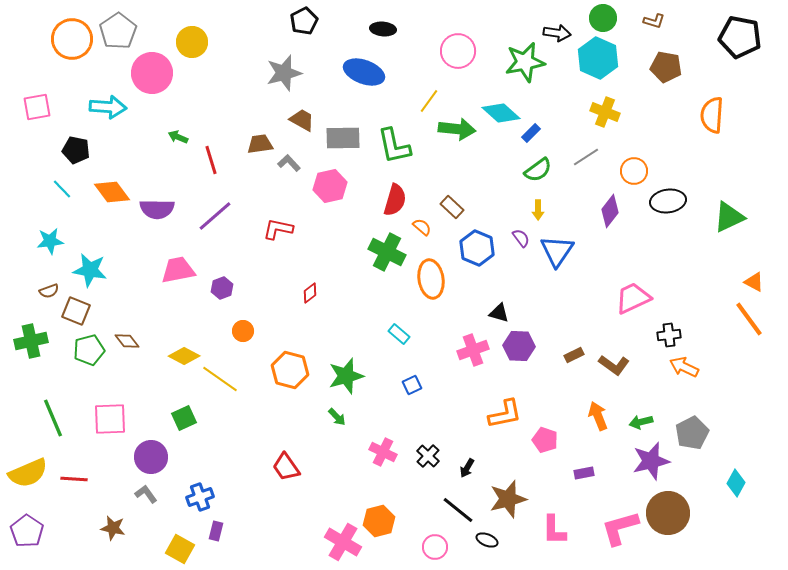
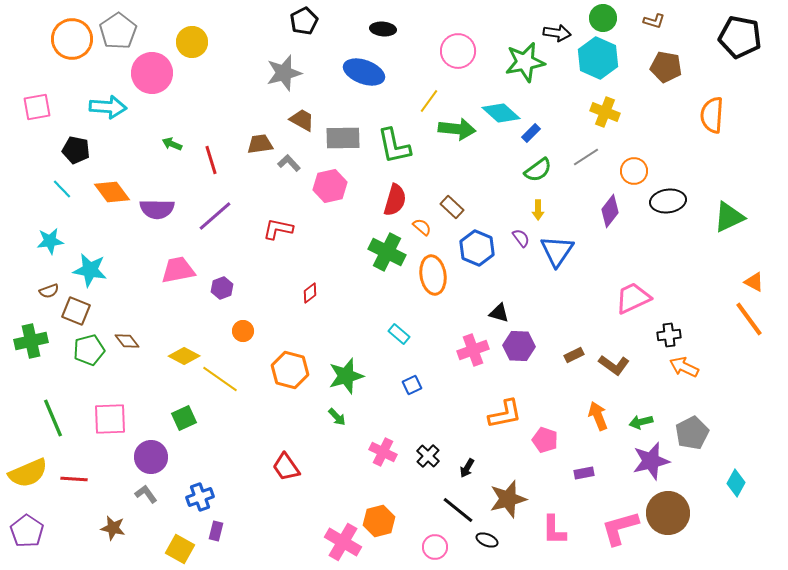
green arrow at (178, 137): moved 6 px left, 7 px down
orange ellipse at (431, 279): moved 2 px right, 4 px up
